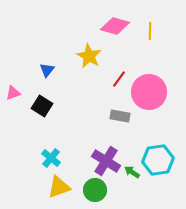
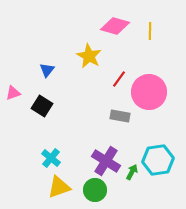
green arrow: rotated 84 degrees clockwise
